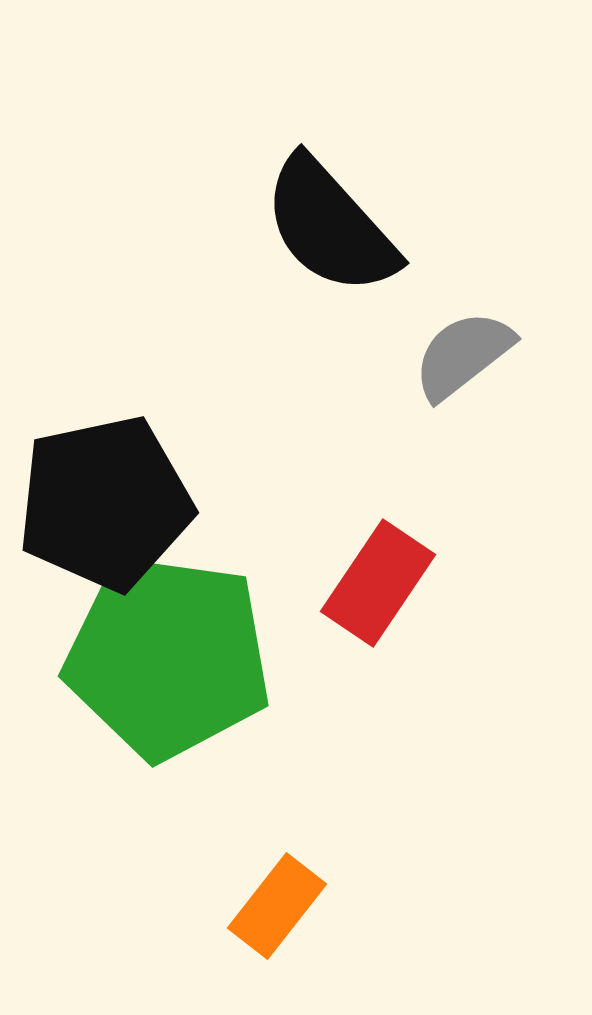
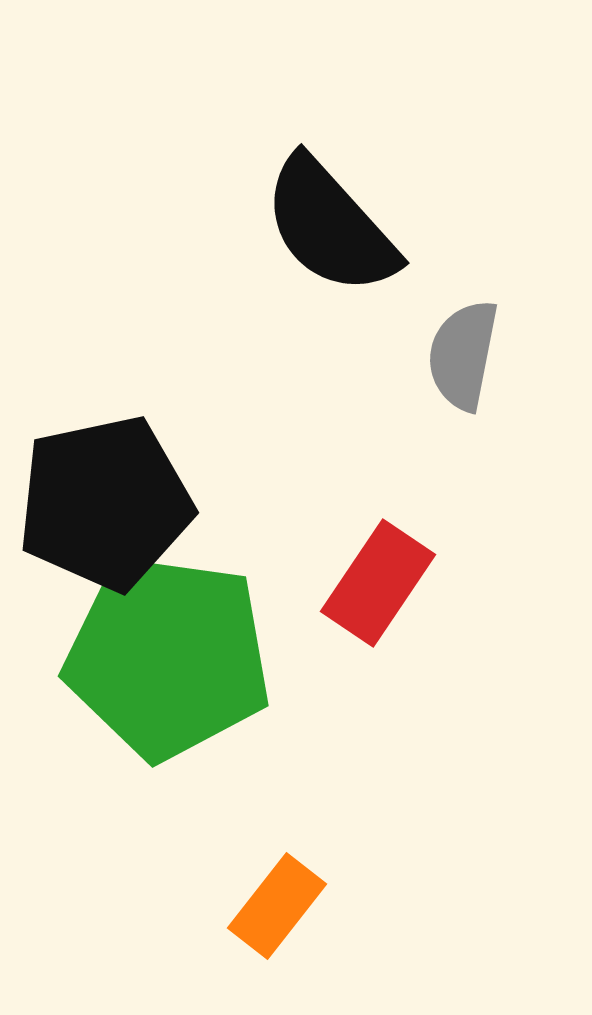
gray semicircle: rotated 41 degrees counterclockwise
